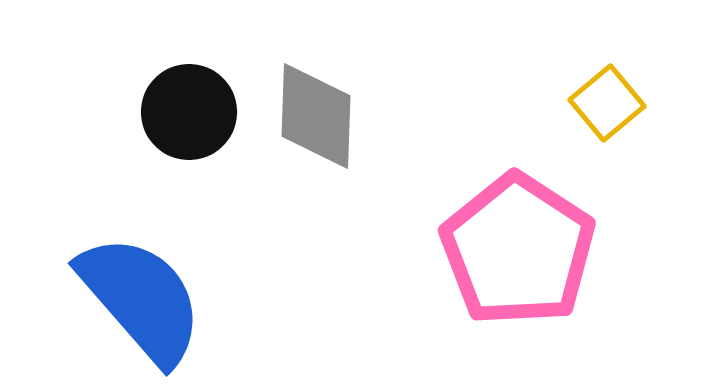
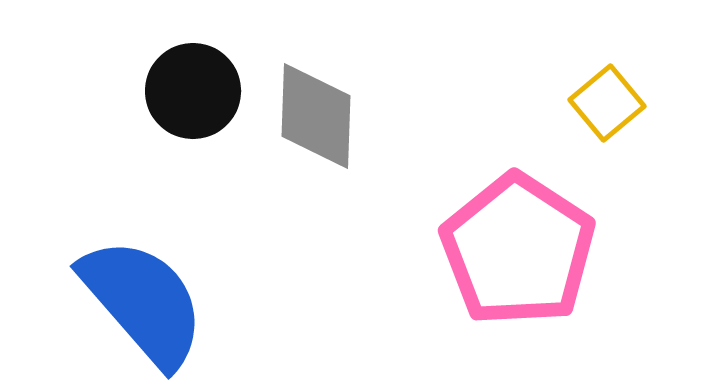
black circle: moved 4 px right, 21 px up
blue semicircle: moved 2 px right, 3 px down
